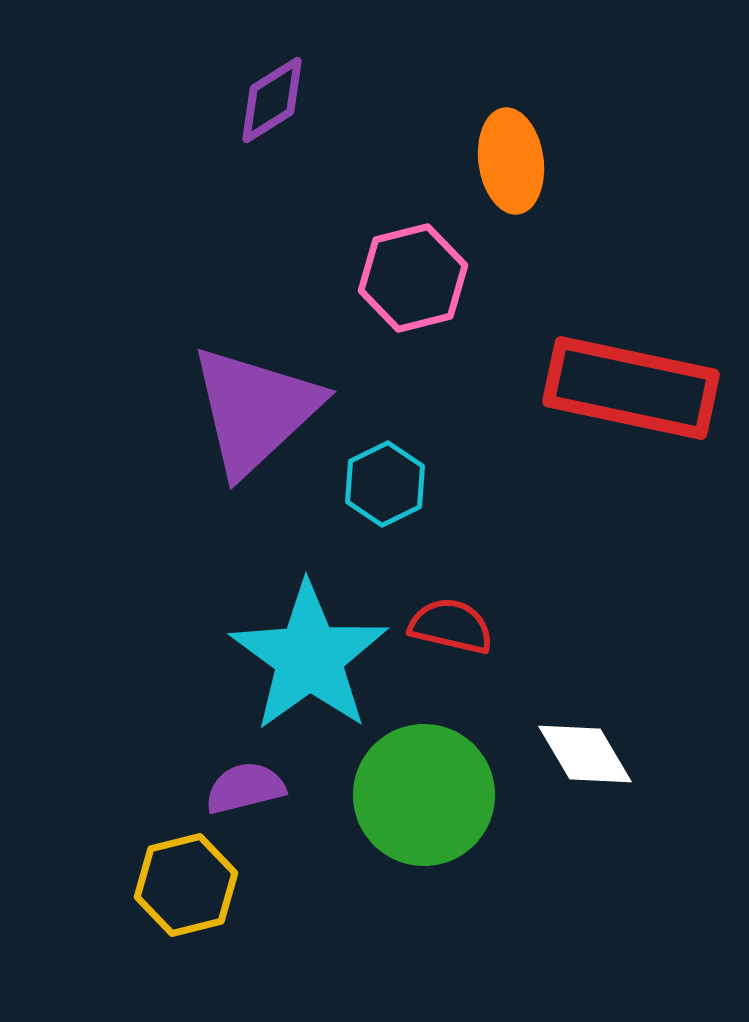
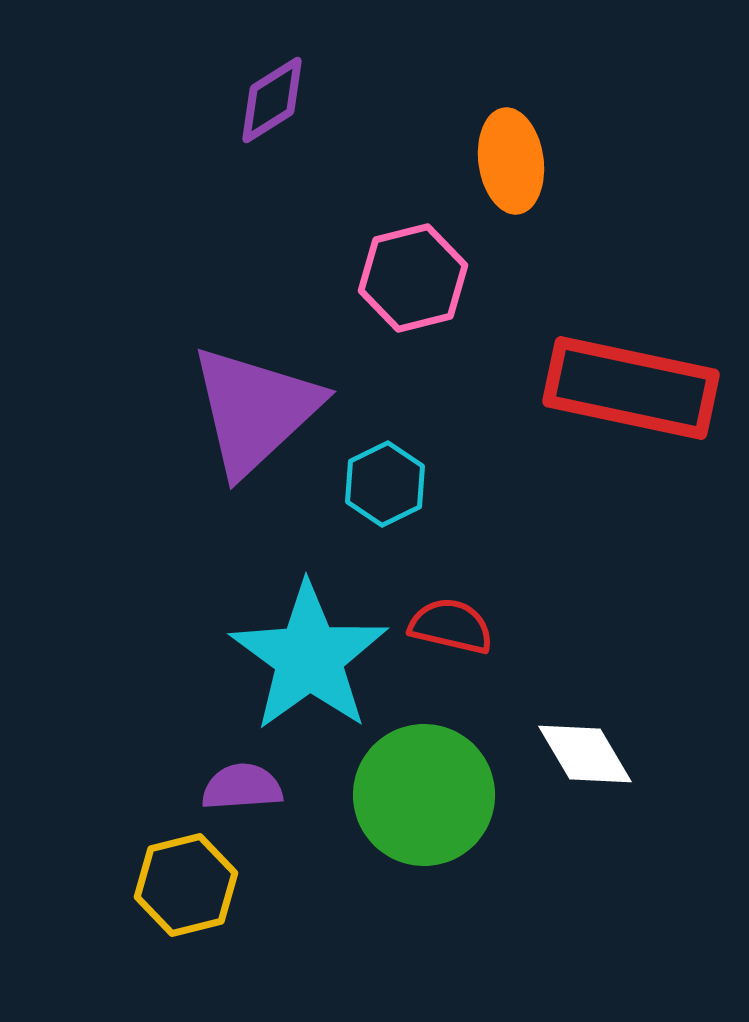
purple semicircle: moved 3 px left, 1 px up; rotated 10 degrees clockwise
